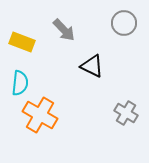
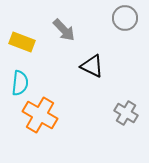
gray circle: moved 1 px right, 5 px up
